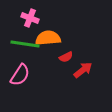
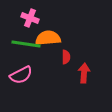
green line: moved 1 px right
red semicircle: rotated 64 degrees counterclockwise
red arrow: moved 1 px right, 3 px down; rotated 48 degrees counterclockwise
pink semicircle: moved 1 px right; rotated 30 degrees clockwise
